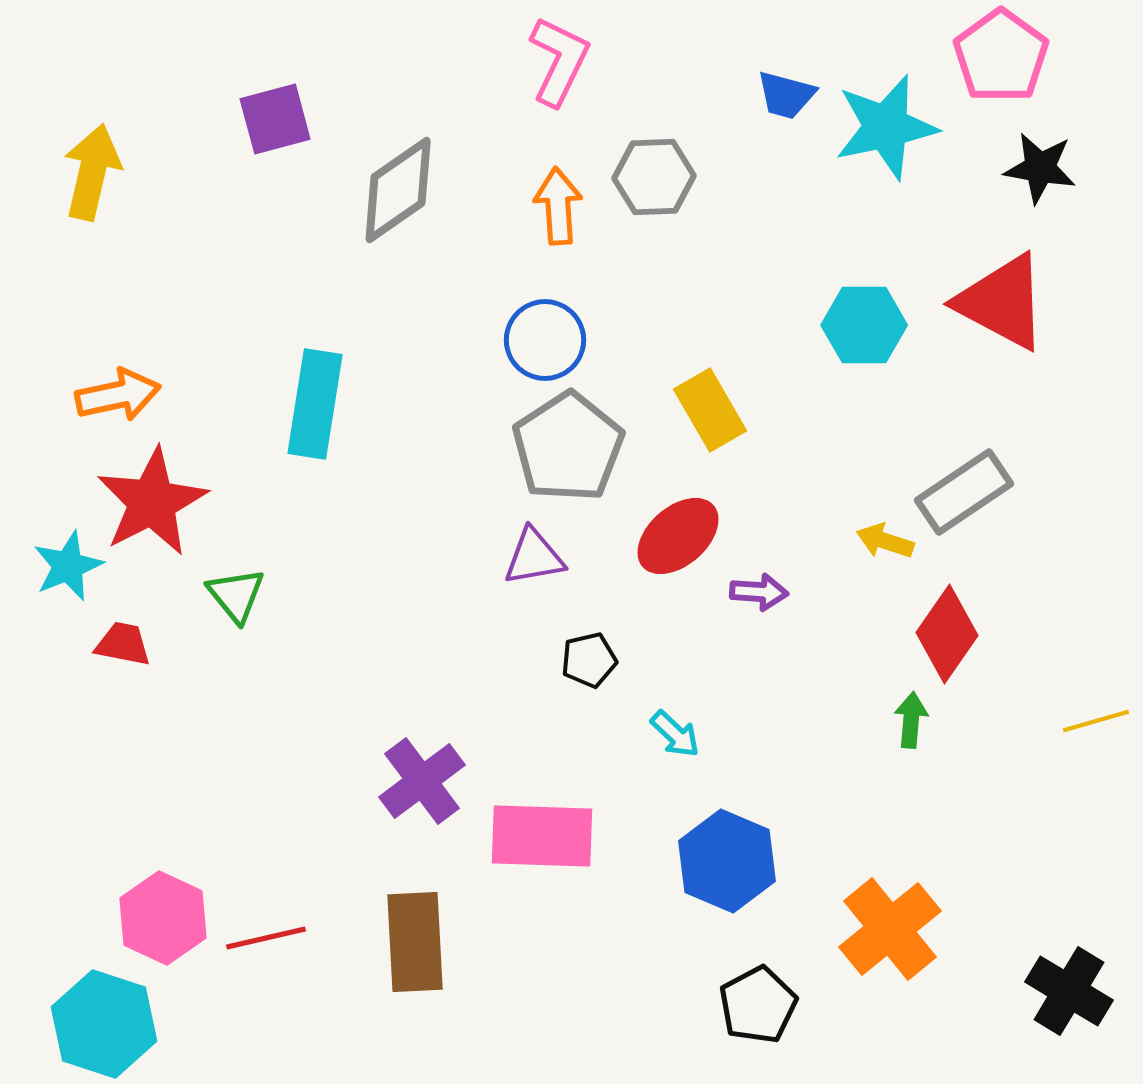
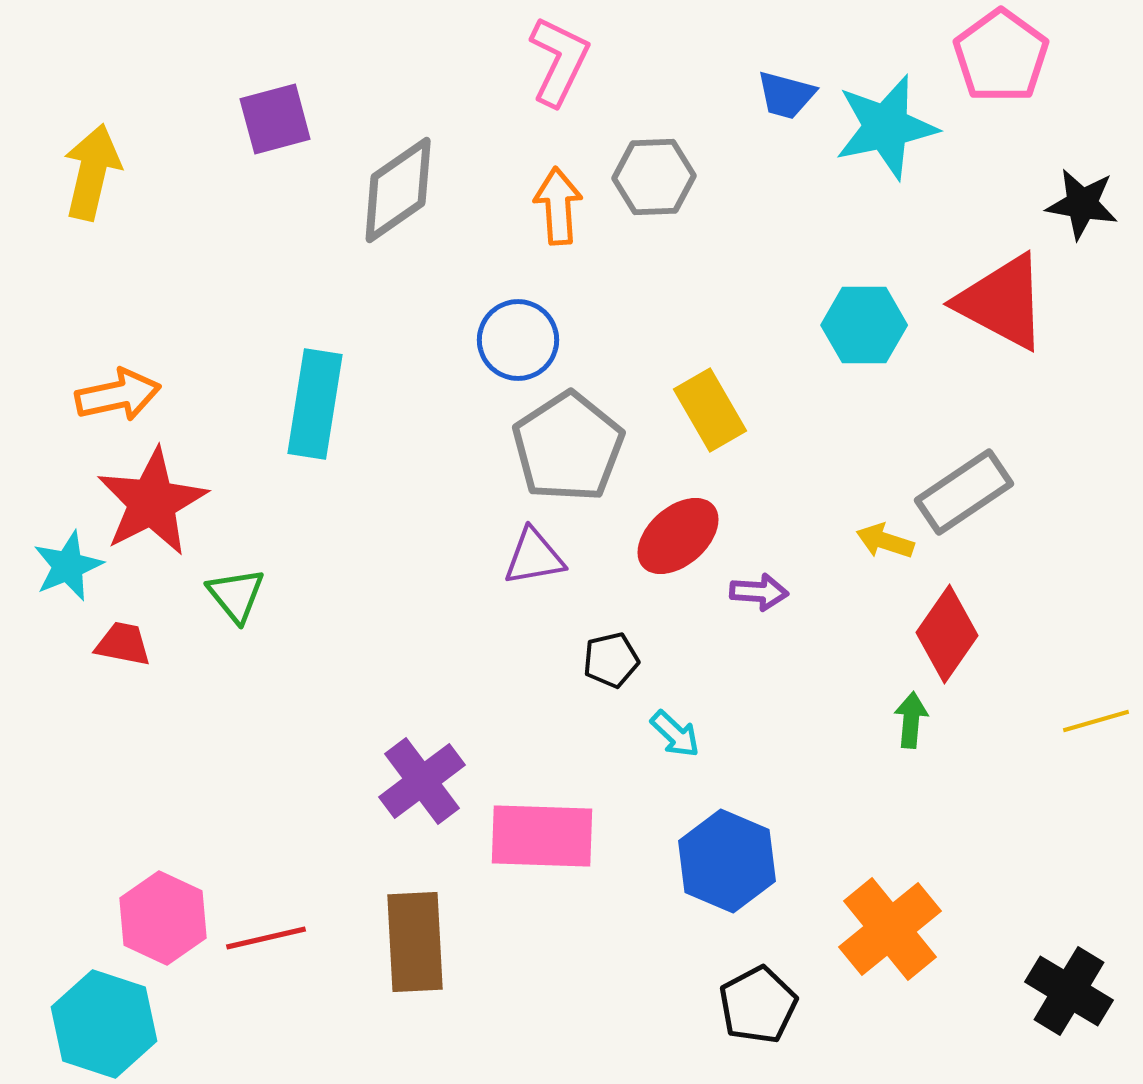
black star at (1040, 168): moved 42 px right, 36 px down
blue circle at (545, 340): moved 27 px left
black pentagon at (589, 660): moved 22 px right
